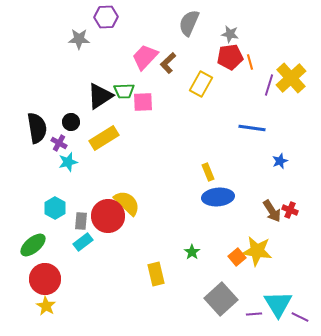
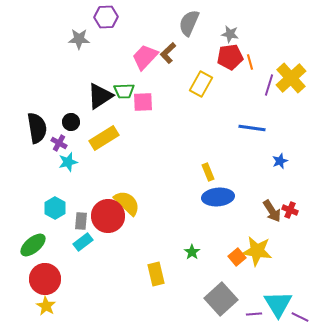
brown L-shape at (168, 63): moved 10 px up
